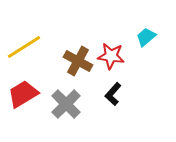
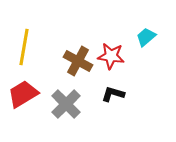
yellow line: rotated 48 degrees counterclockwise
black L-shape: rotated 65 degrees clockwise
